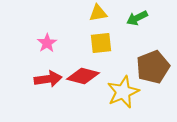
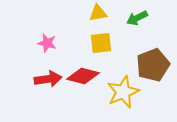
pink star: rotated 24 degrees counterclockwise
brown pentagon: moved 2 px up
